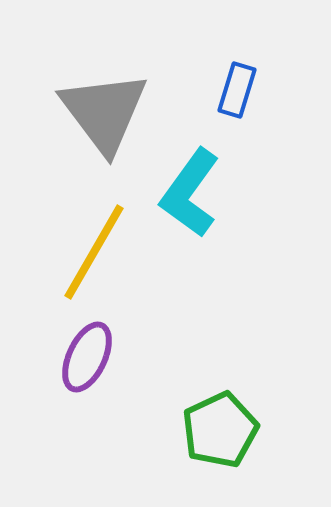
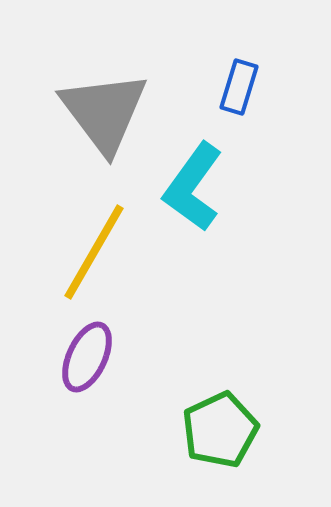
blue rectangle: moved 2 px right, 3 px up
cyan L-shape: moved 3 px right, 6 px up
